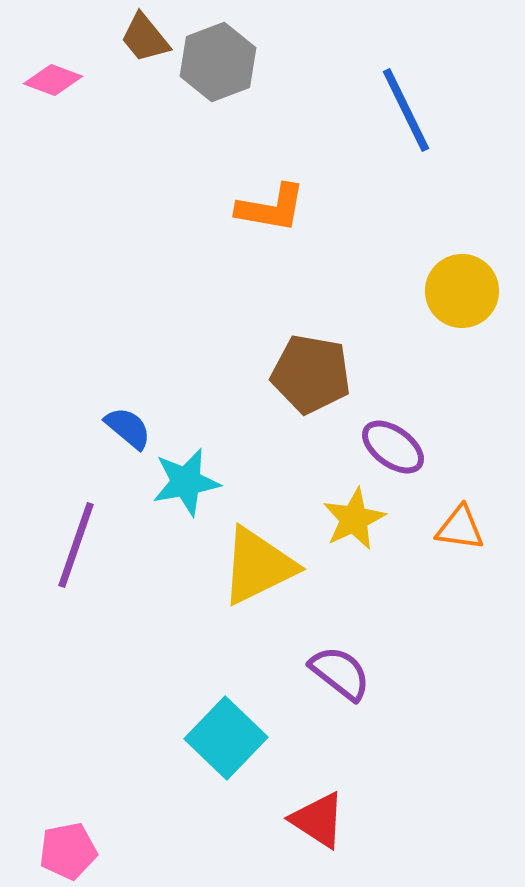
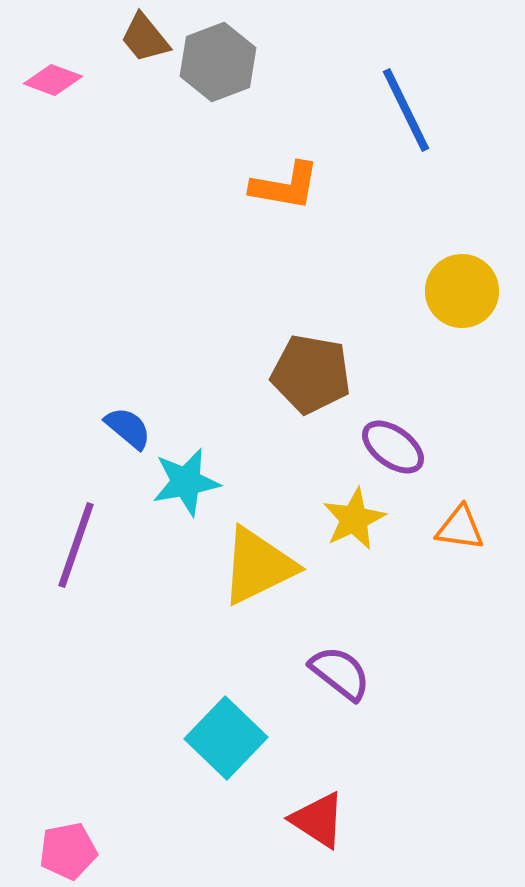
orange L-shape: moved 14 px right, 22 px up
